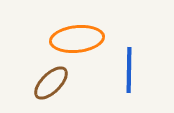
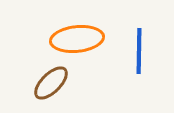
blue line: moved 10 px right, 19 px up
